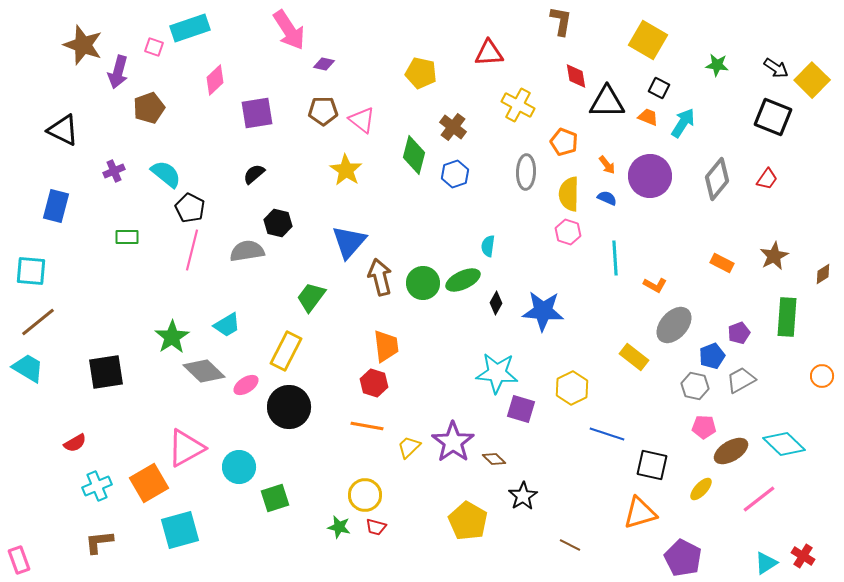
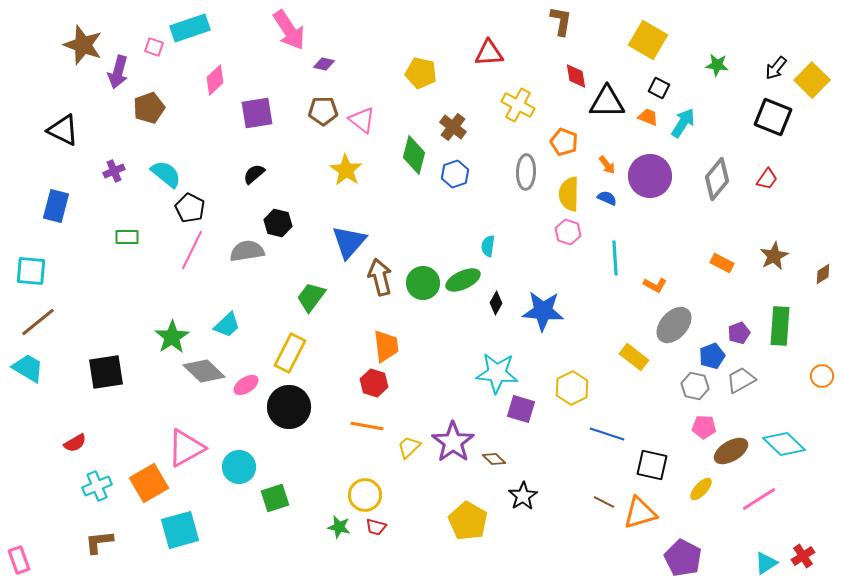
black arrow at (776, 68): rotated 95 degrees clockwise
pink line at (192, 250): rotated 12 degrees clockwise
green rectangle at (787, 317): moved 7 px left, 9 px down
cyan trapezoid at (227, 325): rotated 12 degrees counterclockwise
yellow rectangle at (286, 351): moved 4 px right, 2 px down
pink line at (759, 499): rotated 6 degrees clockwise
brown line at (570, 545): moved 34 px right, 43 px up
red cross at (803, 556): rotated 25 degrees clockwise
